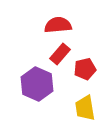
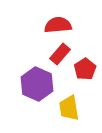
red pentagon: rotated 20 degrees counterclockwise
yellow trapezoid: moved 16 px left
